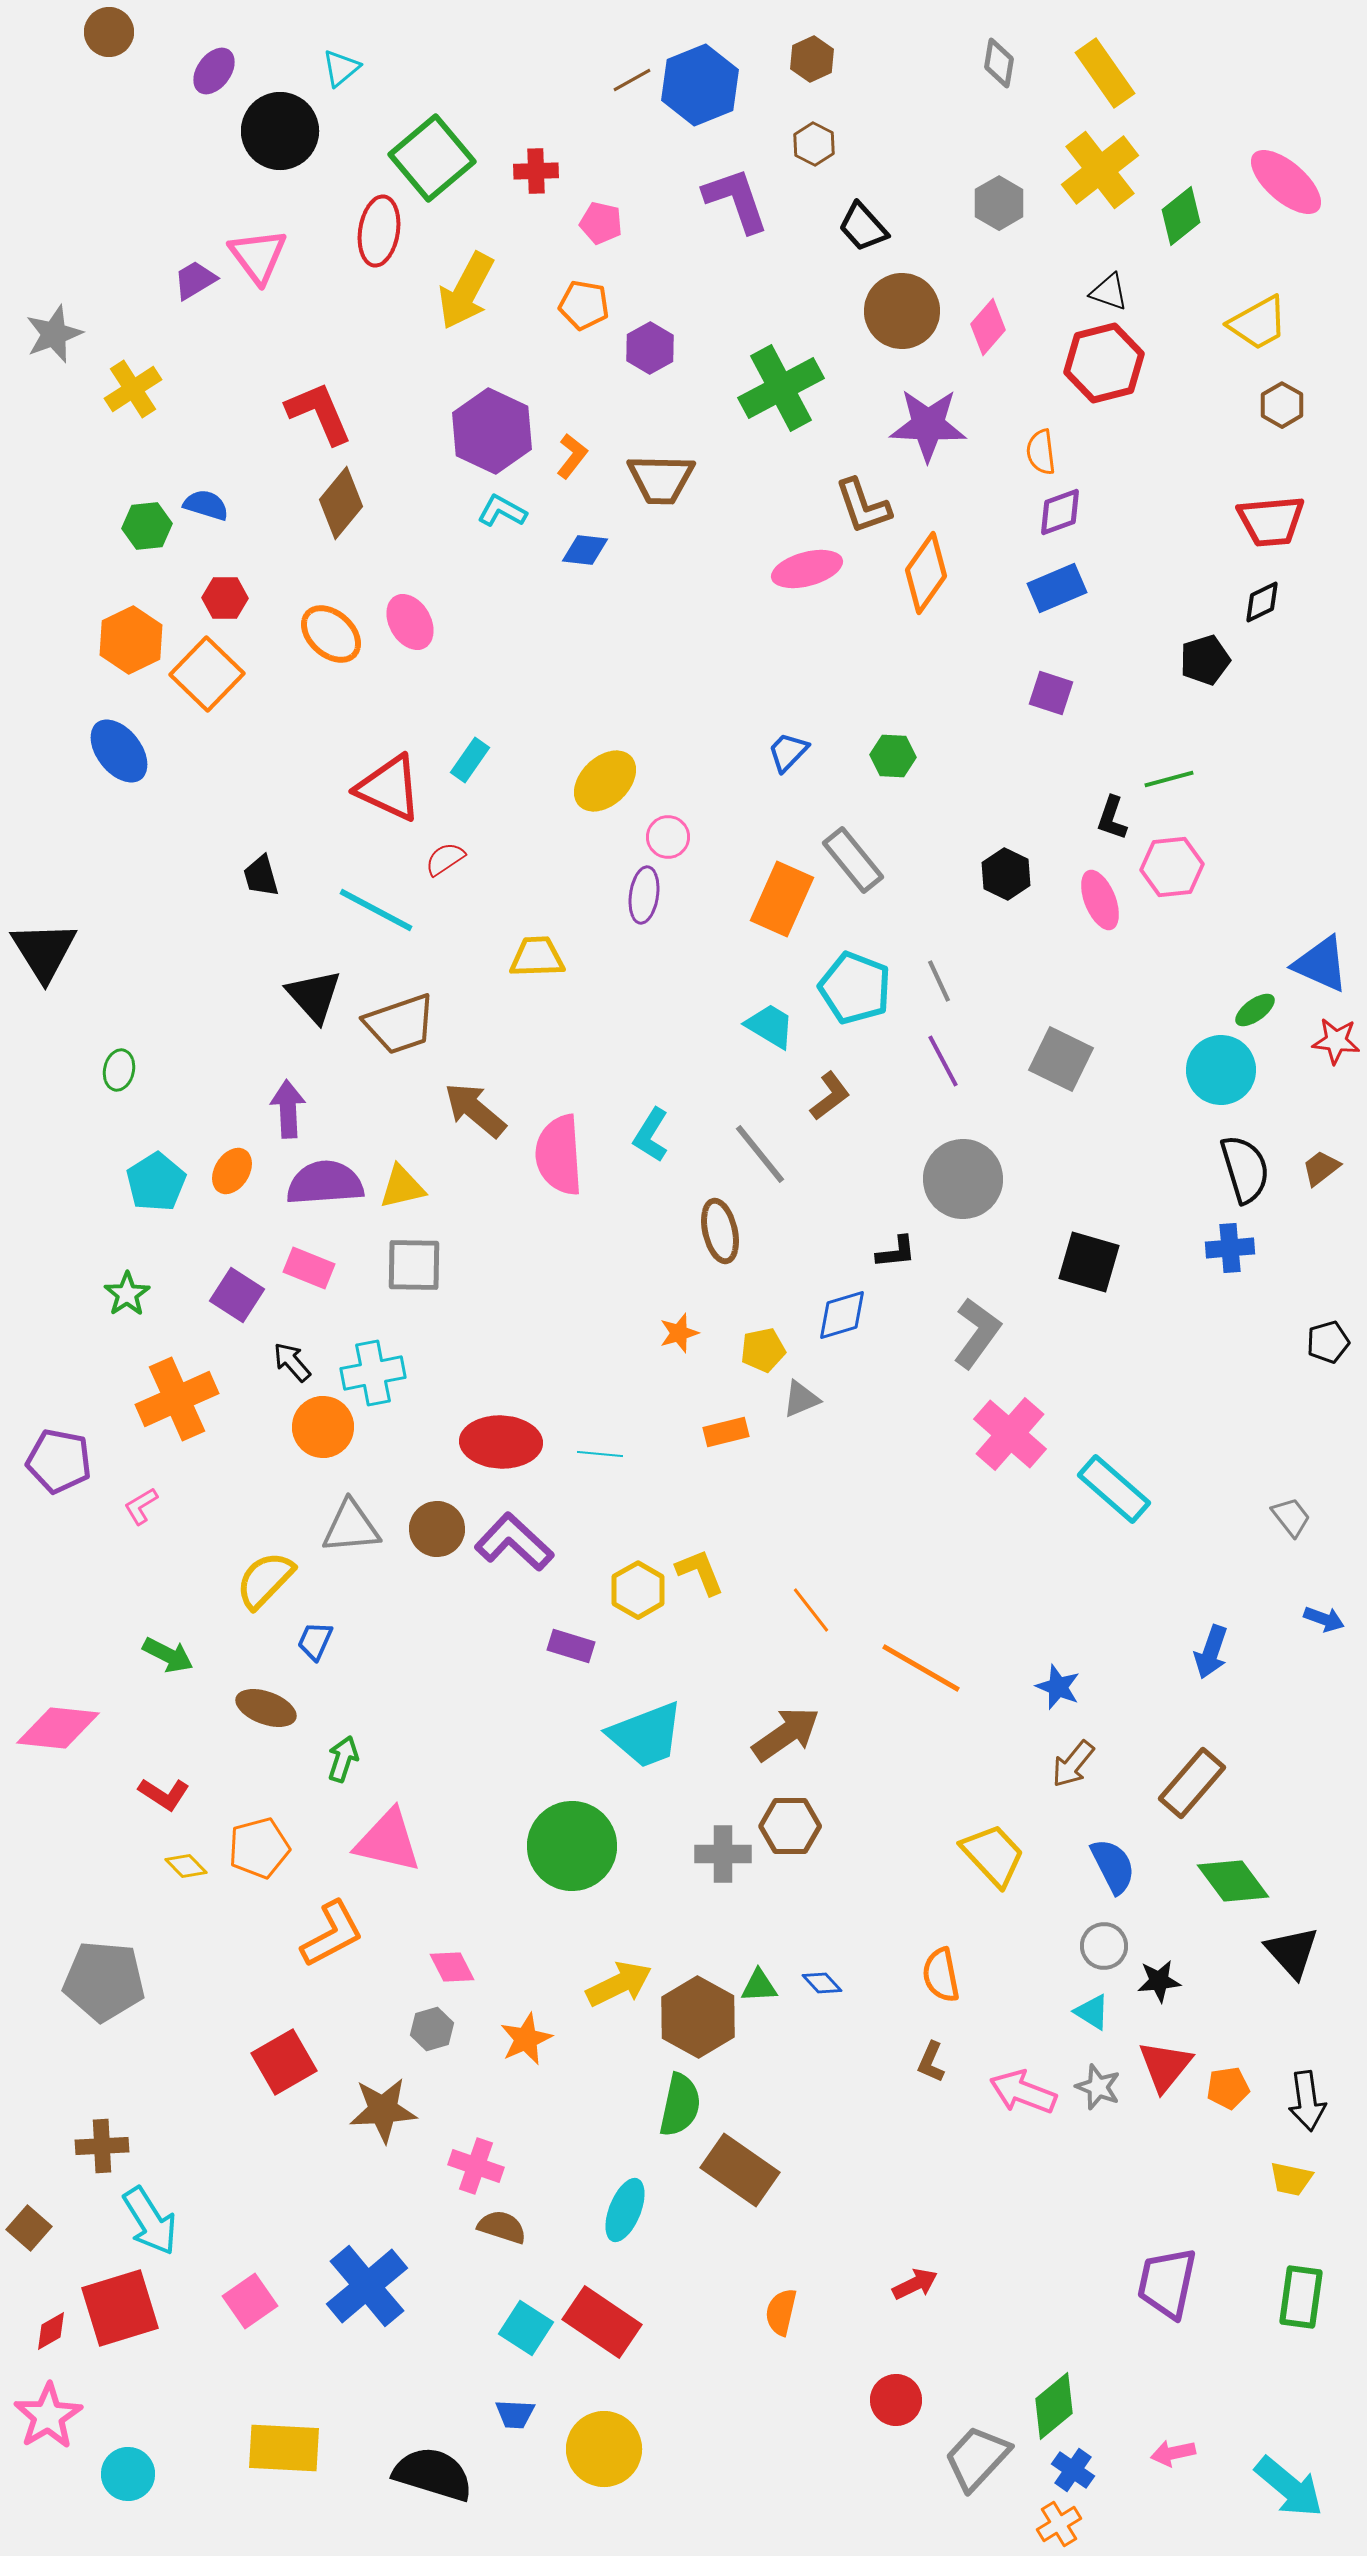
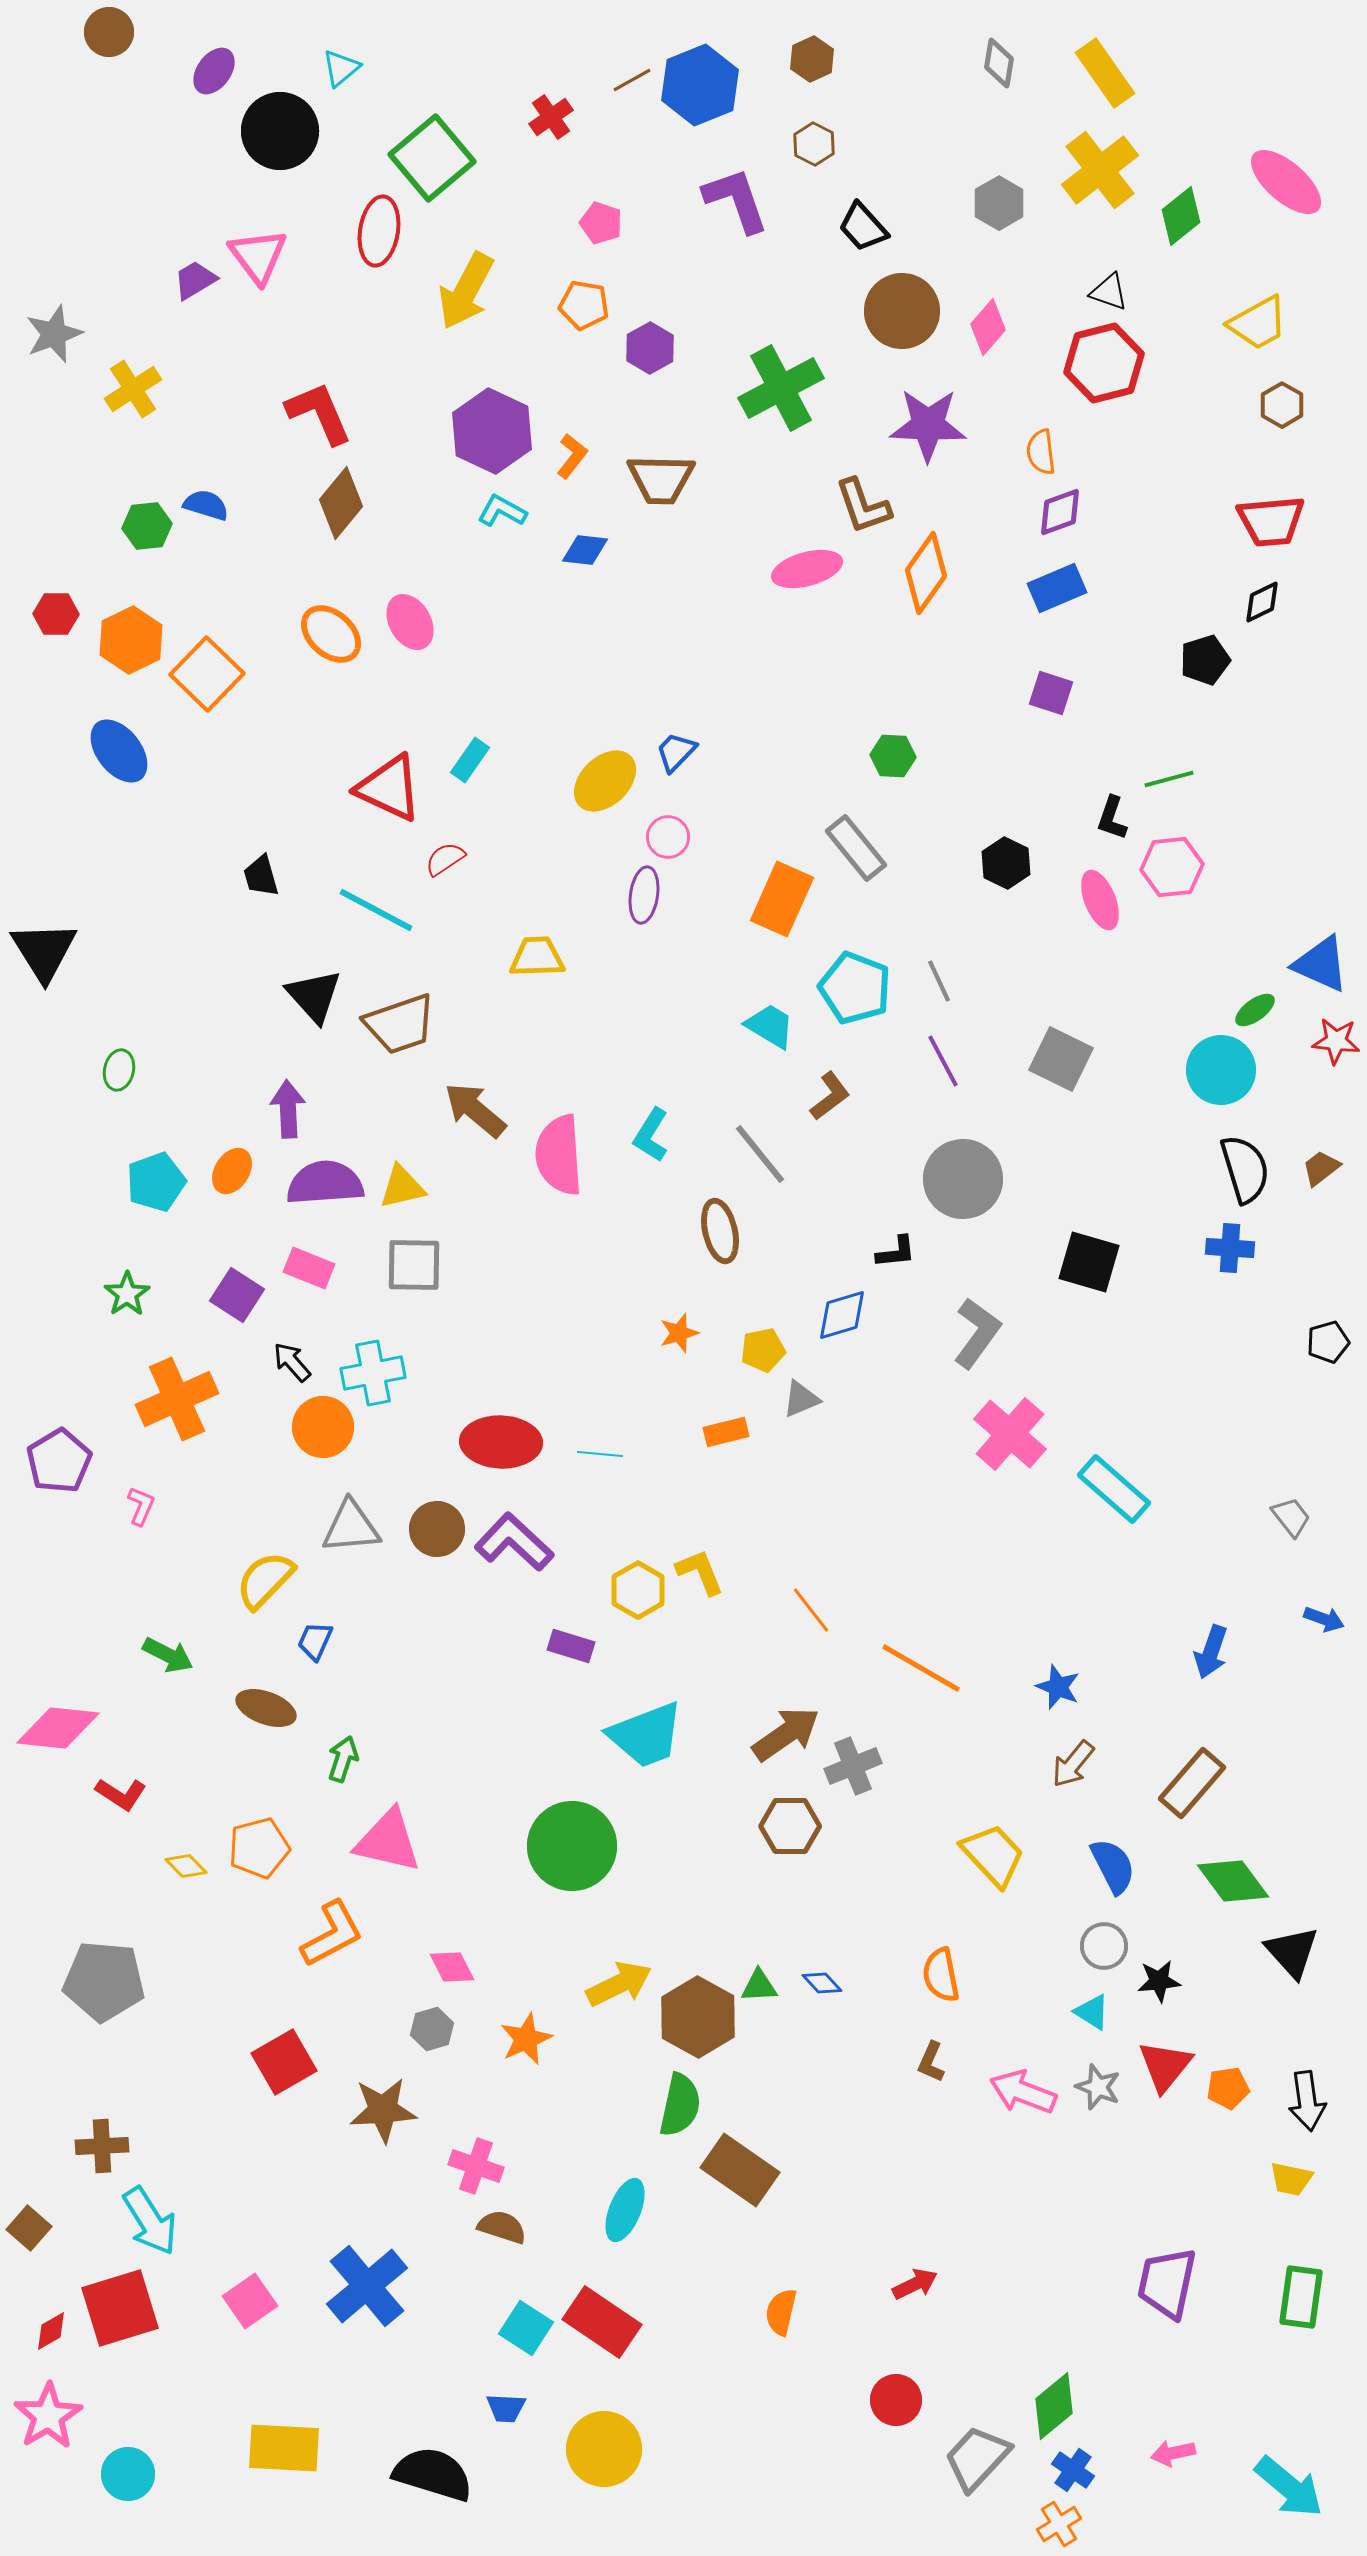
red cross at (536, 171): moved 15 px right, 54 px up; rotated 33 degrees counterclockwise
pink pentagon at (601, 223): rotated 6 degrees clockwise
red hexagon at (225, 598): moved 169 px left, 16 px down
blue trapezoid at (788, 752): moved 112 px left
gray rectangle at (853, 860): moved 3 px right, 12 px up
black hexagon at (1006, 874): moved 11 px up
cyan pentagon at (156, 1182): rotated 12 degrees clockwise
blue cross at (1230, 1248): rotated 9 degrees clockwise
purple pentagon at (59, 1461): rotated 30 degrees clockwise
pink L-shape at (141, 1506): rotated 144 degrees clockwise
red L-shape at (164, 1794): moved 43 px left
gray cross at (723, 1854): moved 130 px right, 88 px up; rotated 22 degrees counterclockwise
blue trapezoid at (515, 2414): moved 9 px left, 6 px up
